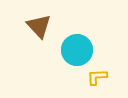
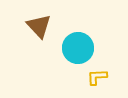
cyan circle: moved 1 px right, 2 px up
